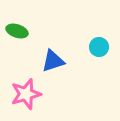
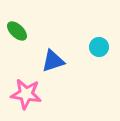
green ellipse: rotated 25 degrees clockwise
pink star: rotated 24 degrees clockwise
